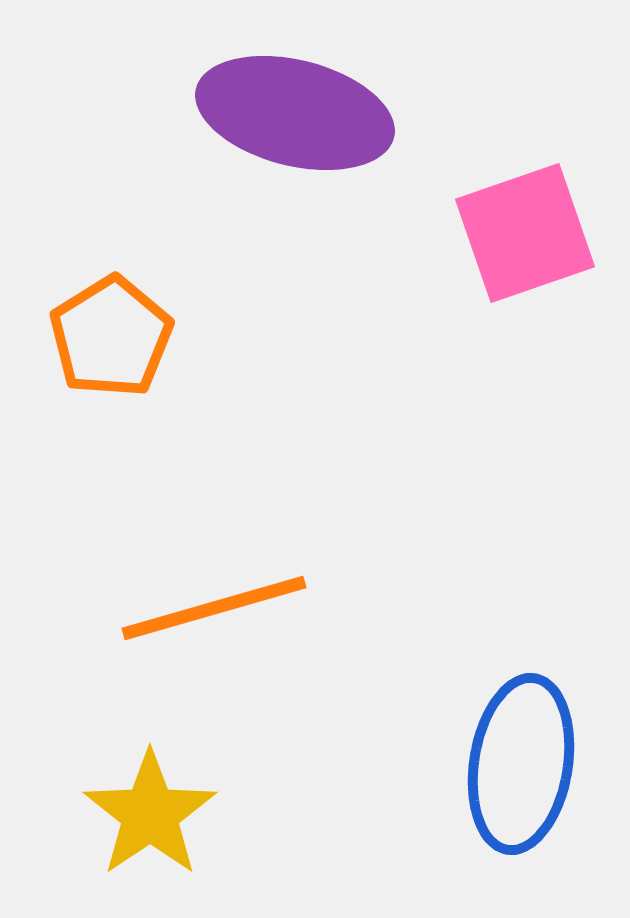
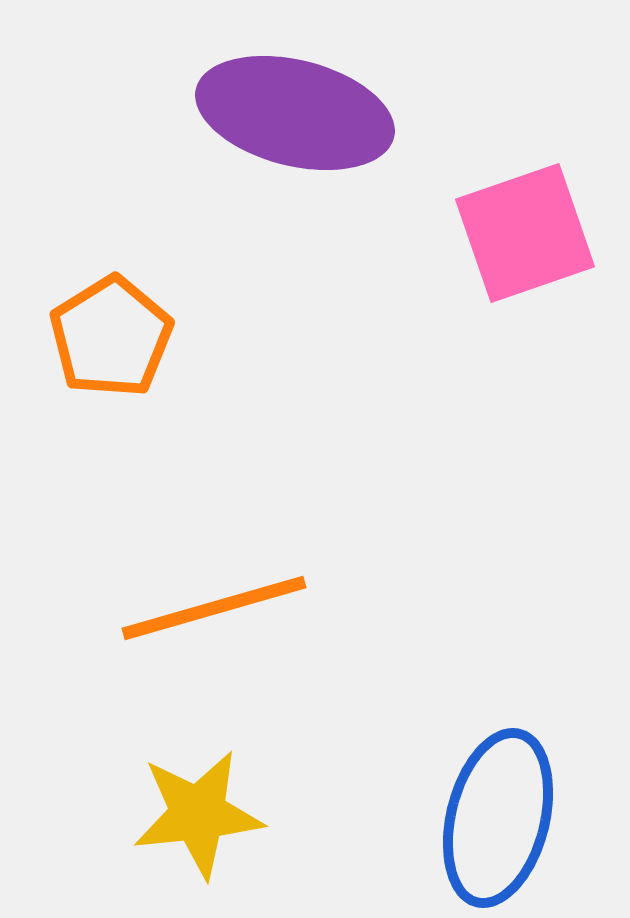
blue ellipse: moved 23 px left, 54 px down; rotated 5 degrees clockwise
yellow star: moved 48 px right; rotated 28 degrees clockwise
